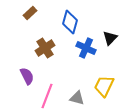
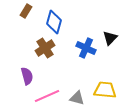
brown rectangle: moved 4 px left, 2 px up; rotated 16 degrees counterclockwise
blue diamond: moved 16 px left
purple semicircle: rotated 12 degrees clockwise
yellow trapezoid: moved 1 px right, 4 px down; rotated 70 degrees clockwise
pink line: rotated 45 degrees clockwise
